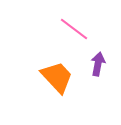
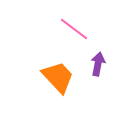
orange trapezoid: moved 1 px right
